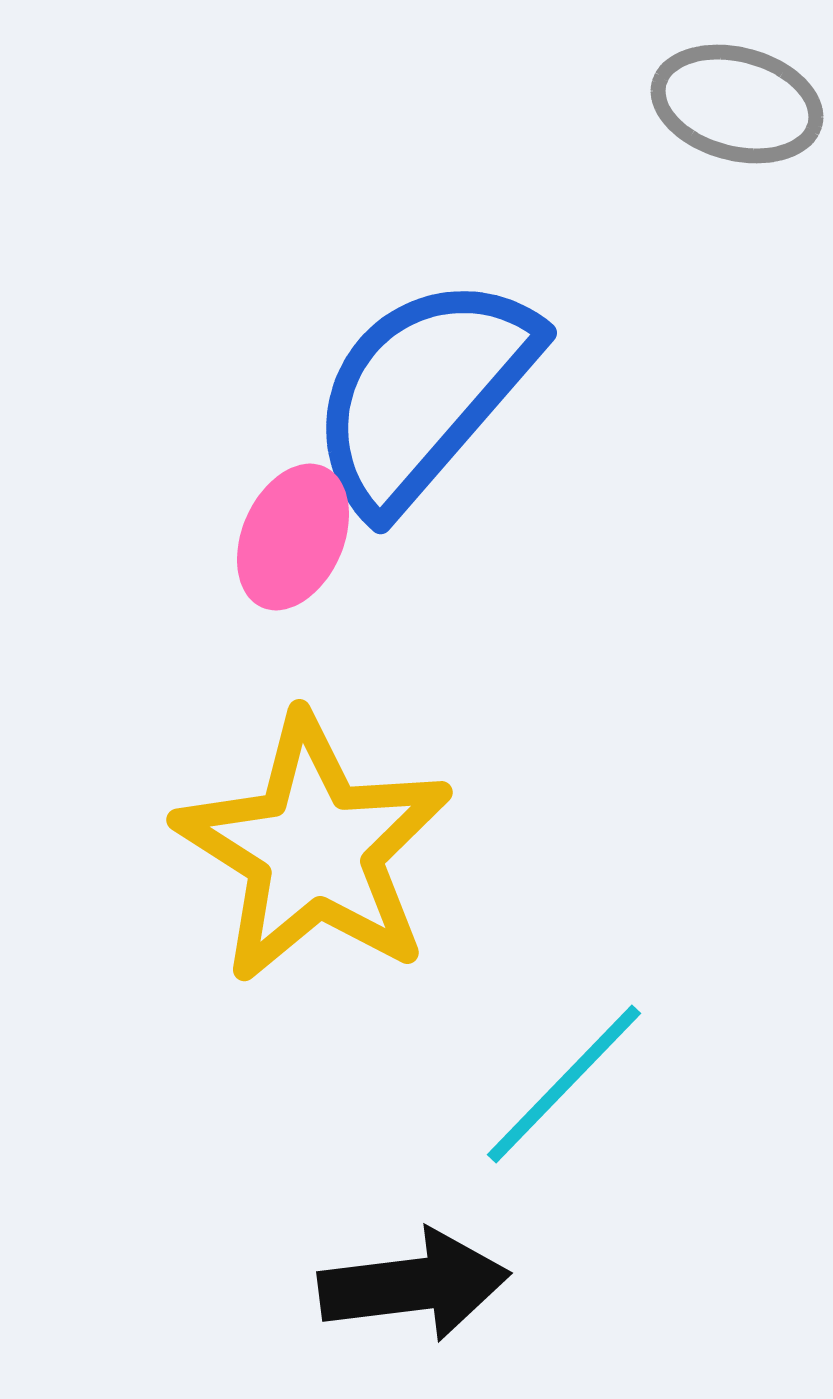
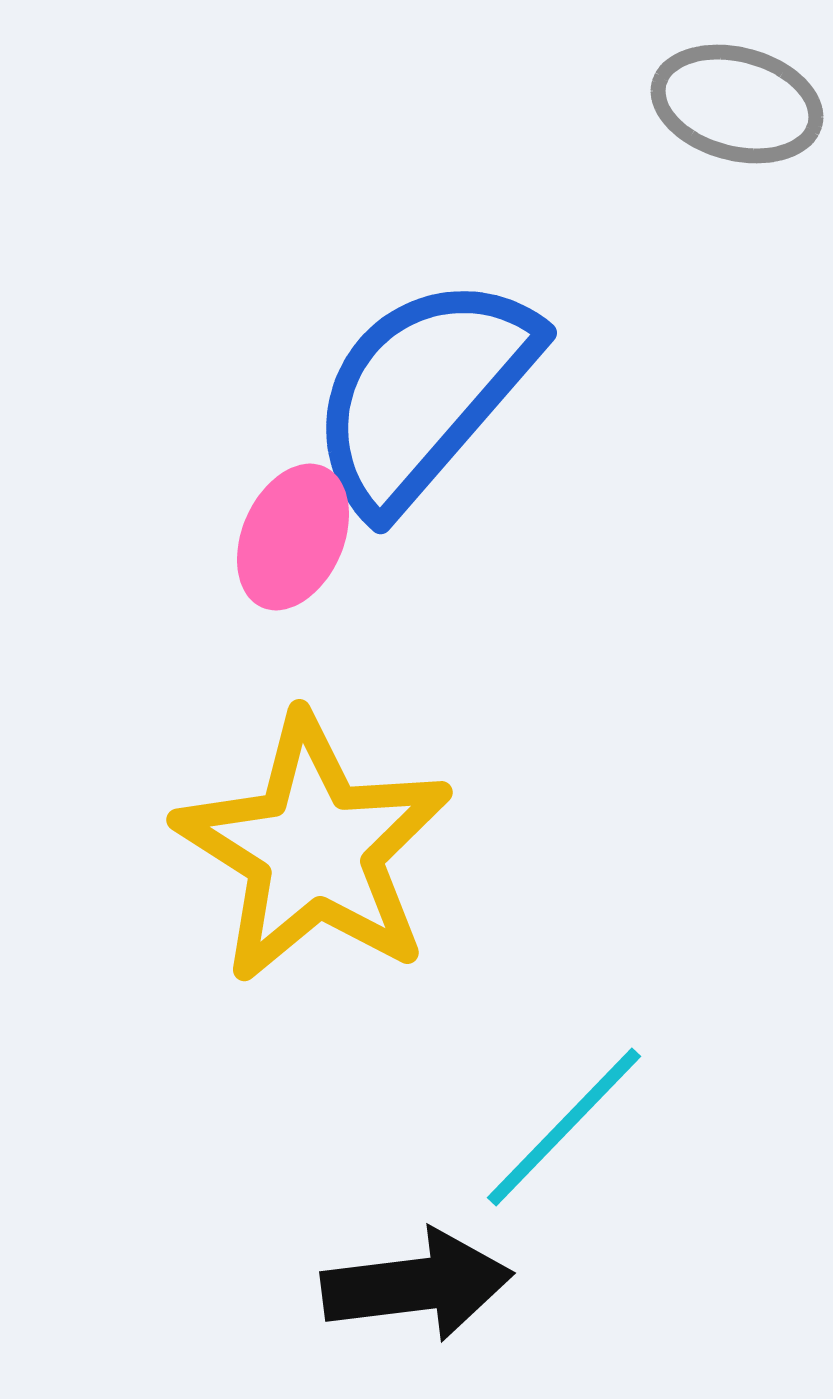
cyan line: moved 43 px down
black arrow: moved 3 px right
